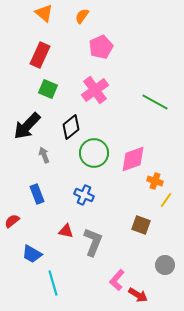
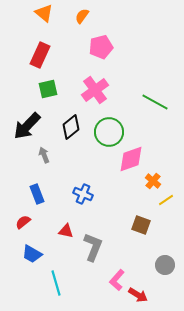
pink pentagon: rotated 10 degrees clockwise
green square: rotated 36 degrees counterclockwise
green circle: moved 15 px right, 21 px up
pink diamond: moved 2 px left
orange cross: moved 2 px left; rotated 21 degrees clockwise
blue cross: moved 1 px left, 1 px up
yellow line: rotated 21 degrees clockwise
red semicircle: moved 11 px right, 1 px down
gray L-shape: moved 5 px down
cyan line: moved 3 px right
